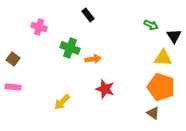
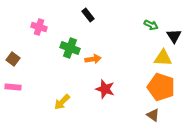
brown triangle: moved 2 px down
